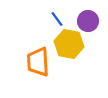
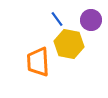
purple circle: moved 3 px right, 1 px up
